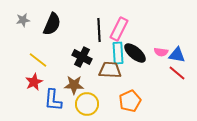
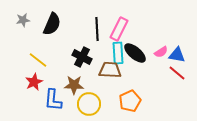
black line: moved 2 px left, 1 px up
pink semicircle: rotated 40 degrees counterclockwise
yellow circle: moved 2 px right
